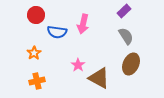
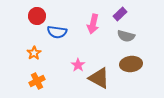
purple rectangle: moved 4 px left, 3 px down
red circle: moved 1 px right, 1 px down
pink arrow: moved 10 px right
gray semicircle: rotated 138 degrees clockwise
brown ellipse: rotated 60 degrees clockwise
orange cross: rotated 14 degrees counterclockwise
